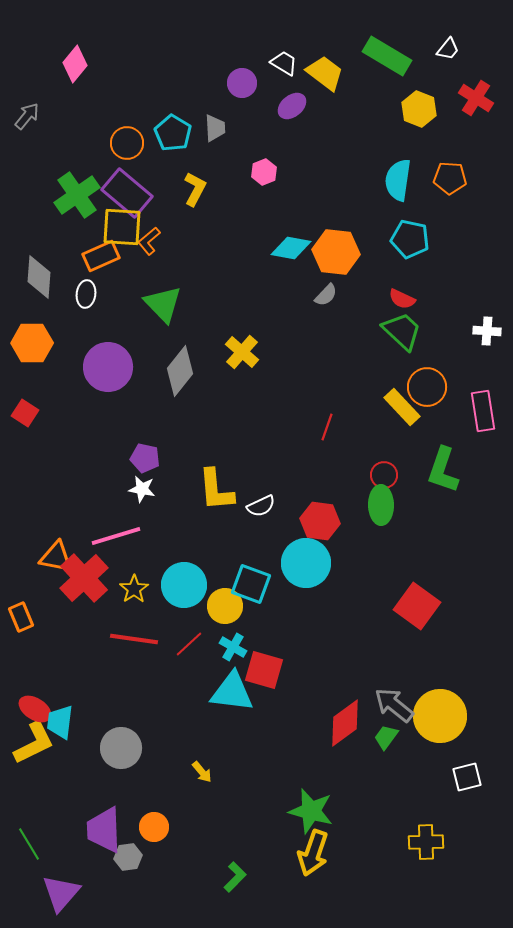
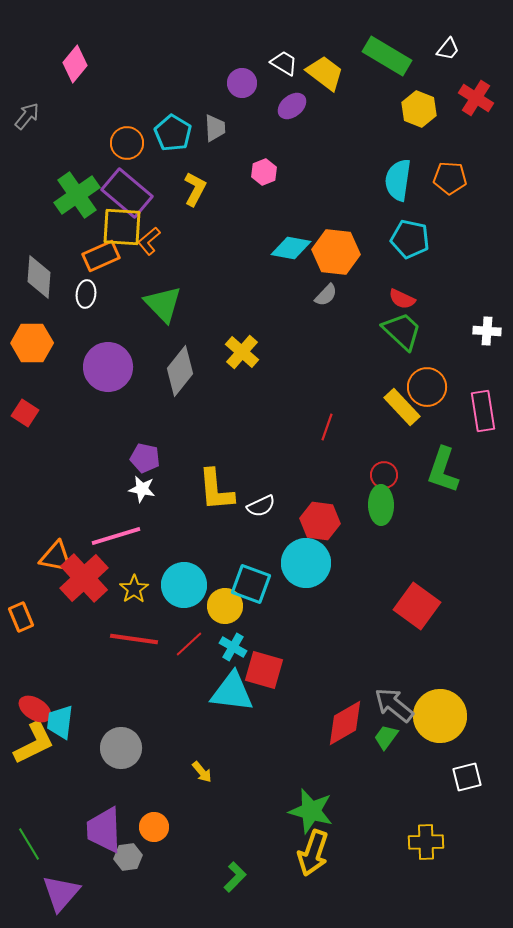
red diamond at (345, 723): rotated 6 degrees clockwise
